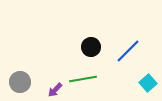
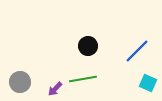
black circle: moved 3 px left, 1 px up
blue line: moved 9 px right
cyan square: rotated 24 degrees counterclockwise
purple arrow: moved 1 px up
